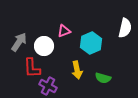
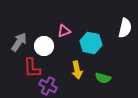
cyan hexagon: rotated 25 degrees counterclockwise
